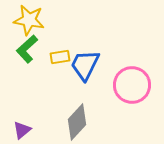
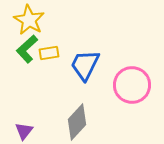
yellow star: rotated 20 degrees clockwise
yellow rectangle: moved 11 px left, 4 px up
purple triangle: moved 2 px right, 1 px down; rotated 12 degrees counterclockwise
